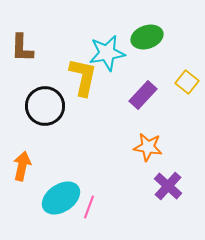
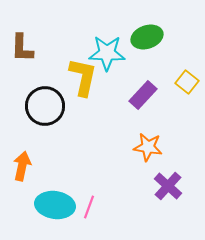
cyan star: rotated 12 degrees clockwise
cyan ellipse: moved 6 px left, 7 px down; rotated 42 degrees clockwise
